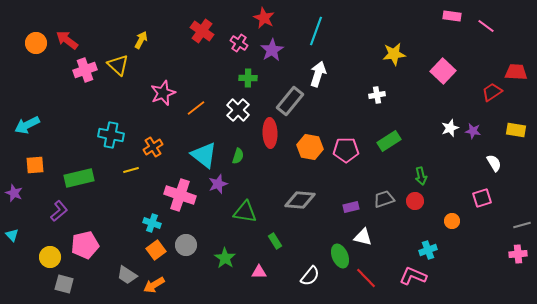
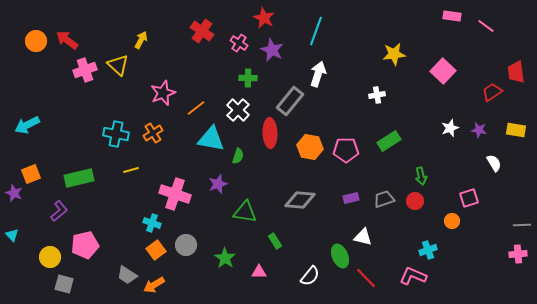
orange circle at (36, 43): moved 2 px up
purple star at (272, 50): rotated 15 degrees counterclockwise
red trapezoid at (516, 72): rotated 100 degrees counterclockwise
purple star at (473, 131): moved 6 px right, 1 px up
cyan cross at (111, 135): moved 5 px right, 1 px up
orange cross at (153, 147): moved 14 px up
cyan triangle at (204, 155): moved 7 px right, 16 px up; rotated 28 degrees counterclockwise
orange square at (35, 165): moved 4 px left, 9 px down; rotated 18 degrees counterclockwise
pink cross at (180, 195): moved 5 px left, 1 px up
pink square at (482, 198): moved 13 px left
purple rectangle at (351, 207): moved 9 px up
gray line at (522, 225): rotated 12 degrees clockwise
